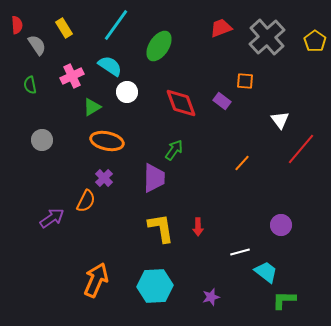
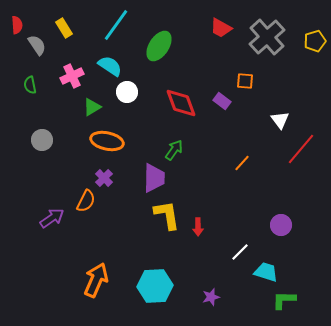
red trapezoid: rotated 130 degrees counterclockwise
yellow pentagon: rotated 20 degrees clockwise
yellow L-shape: moved 6 px right, 13 px up
white line: rotated 30 degrees counterclockwise
cyan trapezoid: rotated 20 degrees counterclockwise
